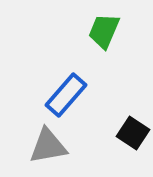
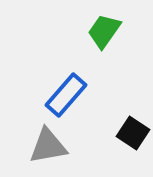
green trapezoid: rotated 12 degrees clockwise
